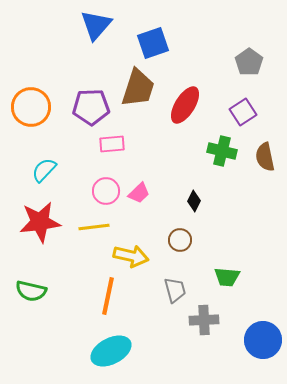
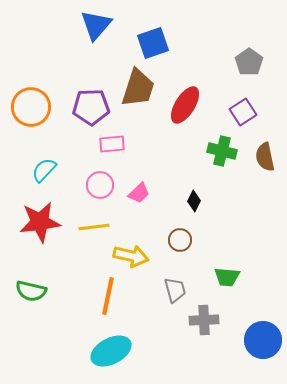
pink circle: moved 6 px left, 6 px up
